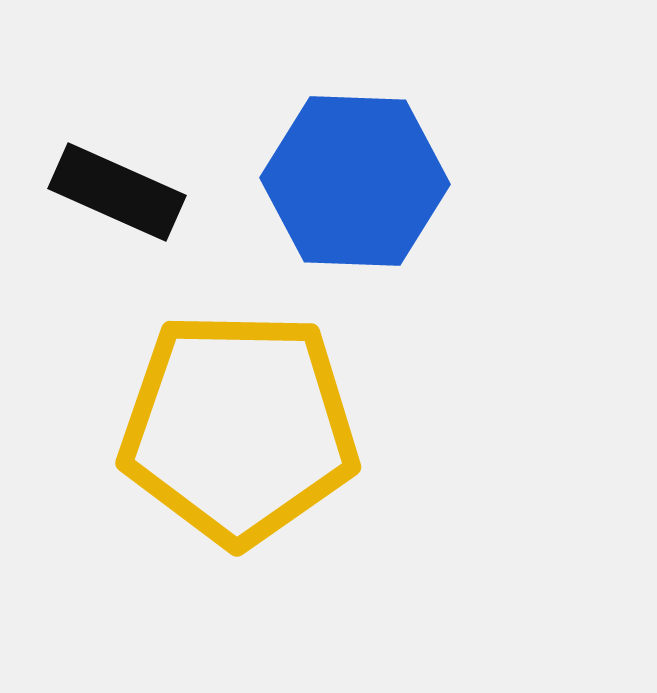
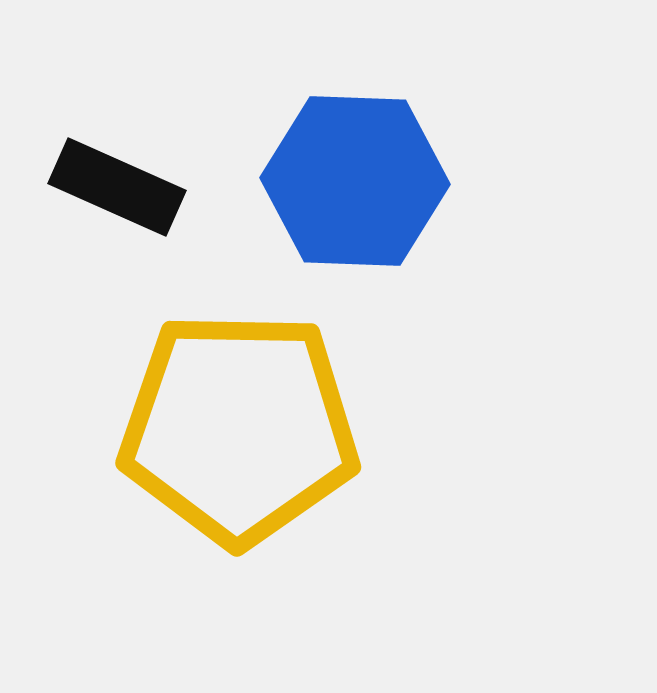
black rectangle: moved 5 px up
